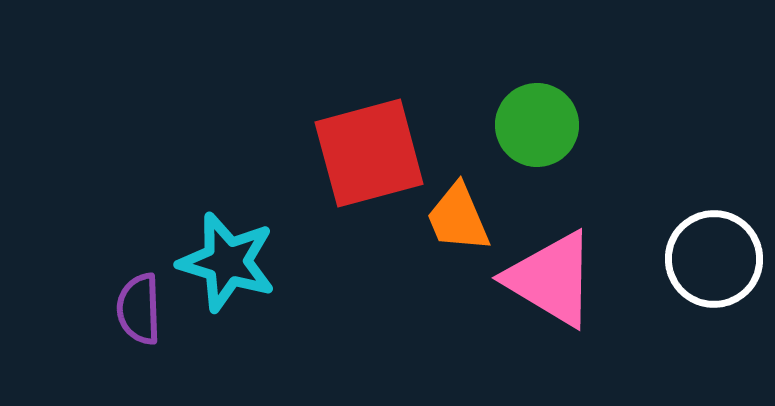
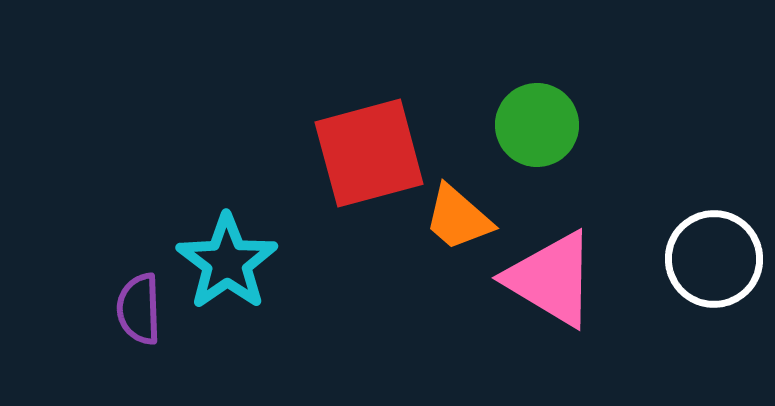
orange trapezoid: rotated 26 degrees counterclockwise
cyan star: rotated 20 degrees clockwise
